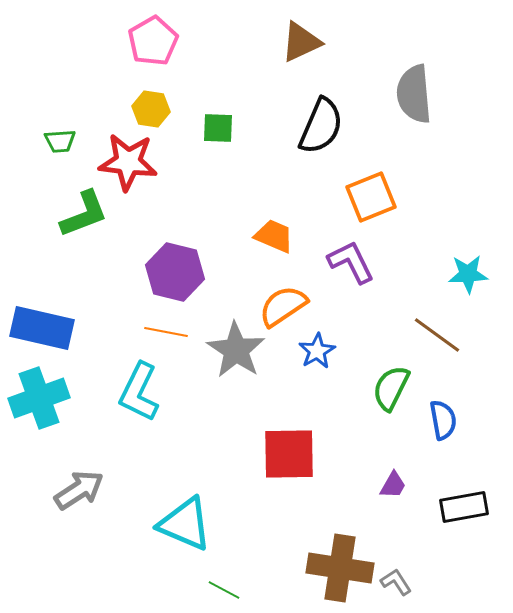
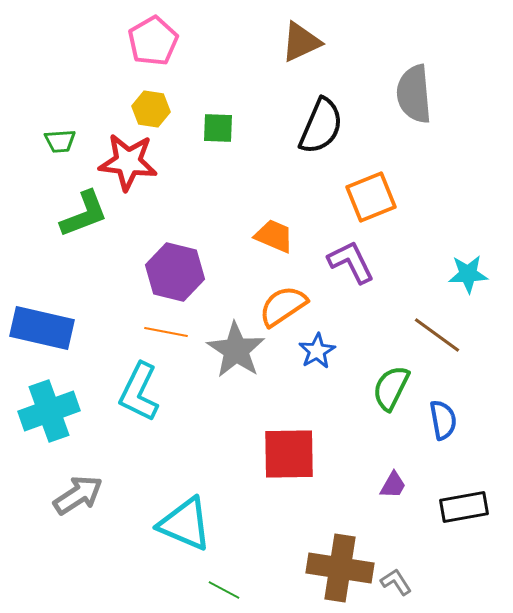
cyan cross: moved 10 px right, 13 px down
gray arrow: moved 1 px left, 5 px down
